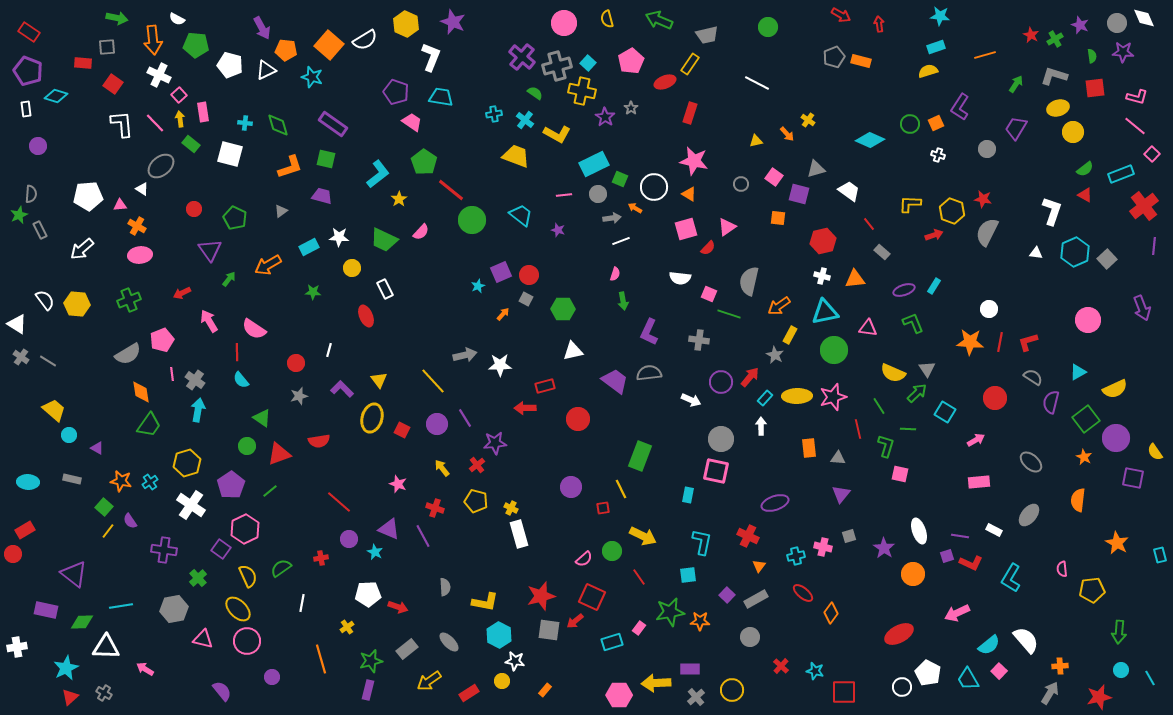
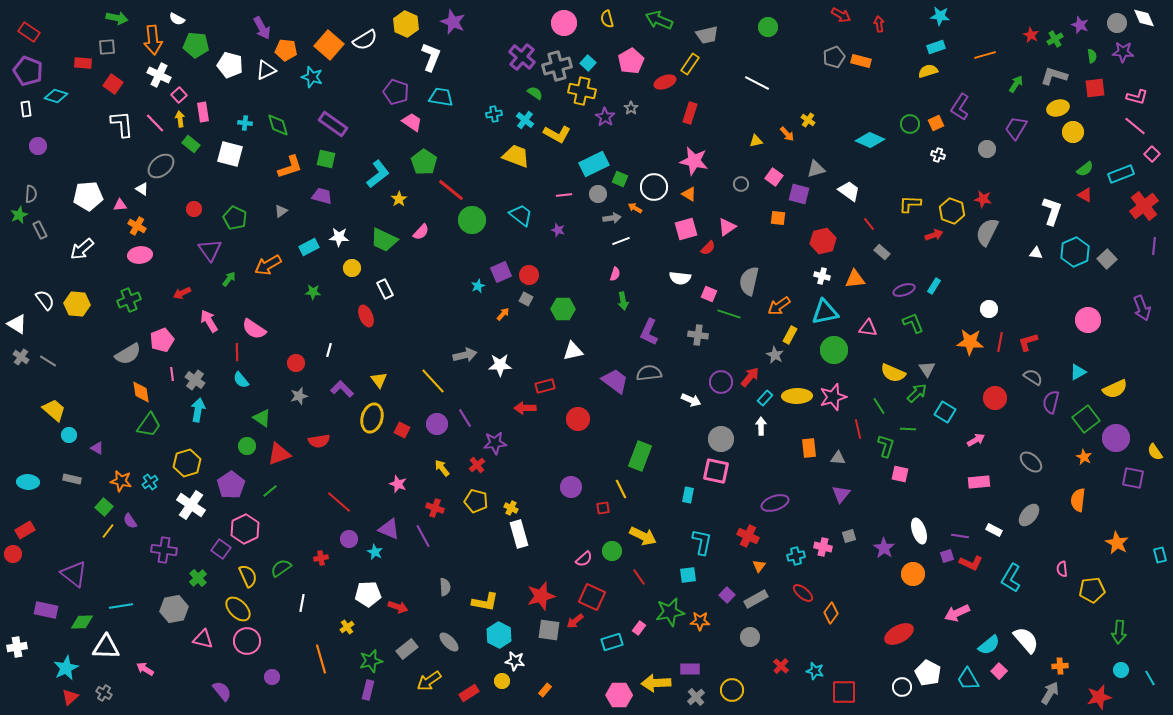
gray cross at (699, 340): moved 1 px left, 5 px up
